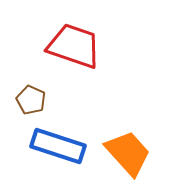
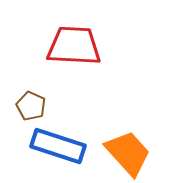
red trapezoid: rotated 16 degrees counterclockwise
brown pentagon: moved 6 px down
